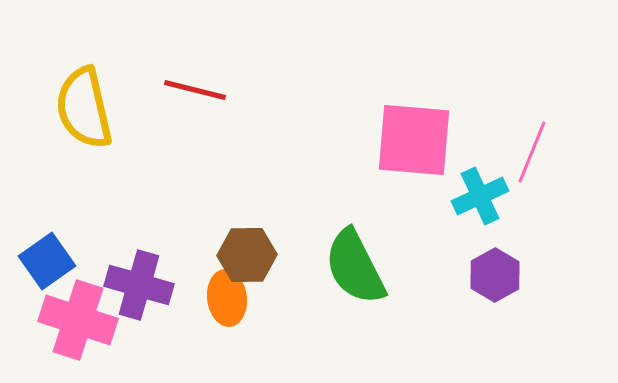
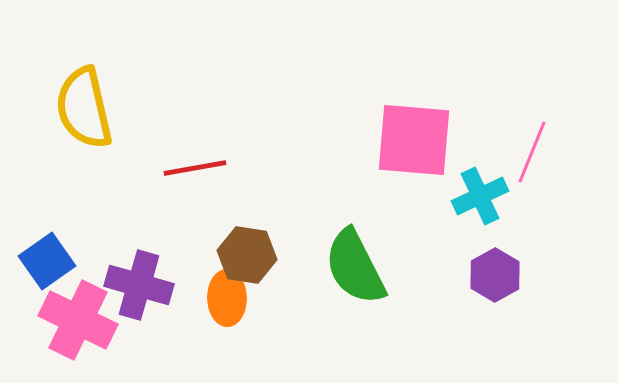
red line: moved 78 px down; rotated 24 degrees counterclockwise
brown hexagon: rotated 10 degrees clockwise
orange ellipse: rotated 6 degrees clockwise
pink cross: rotated 8 degrees clockwise
